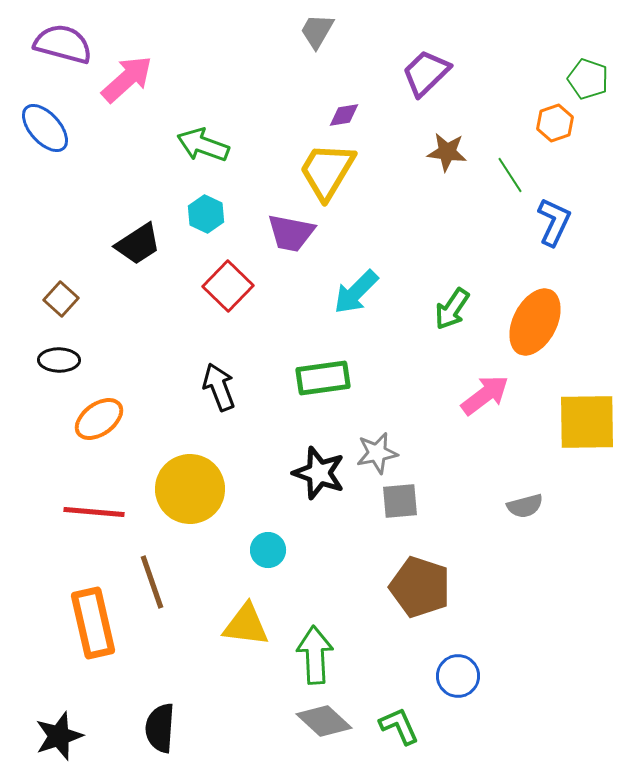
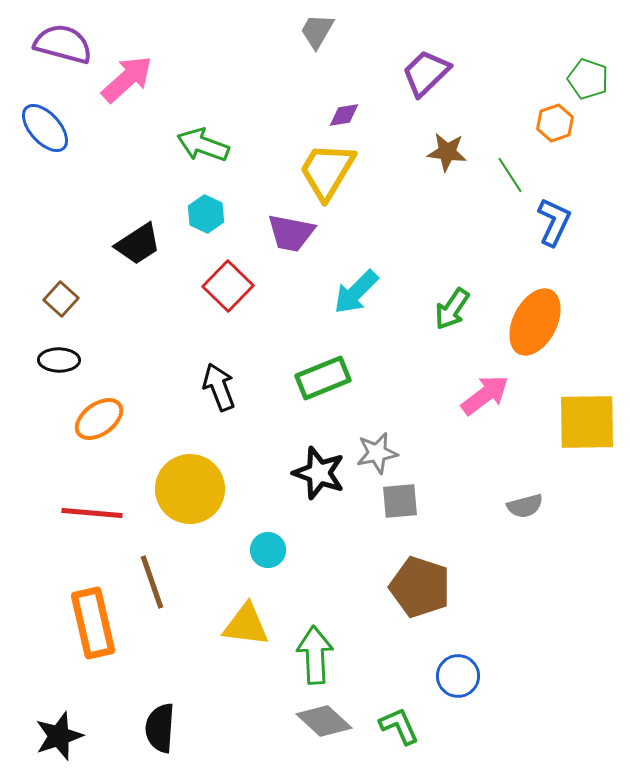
green rectangle at (323, 378): rotated 14 degrees counterclockwise
red line at (94, 512): moved 2 px left, 1 px down
